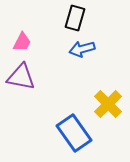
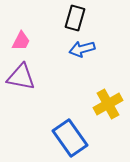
pink trapezoid: moved 1 px left, 1 px up
yellow cross: rotated 16 degrees clockwise
blue rectangle: moved 4 px left, 5 px down
